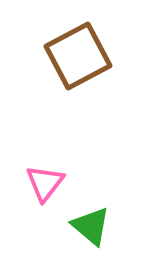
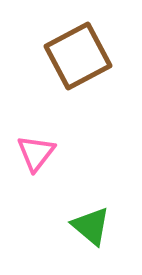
pink triangle: moved 9 px left, 30 px up
